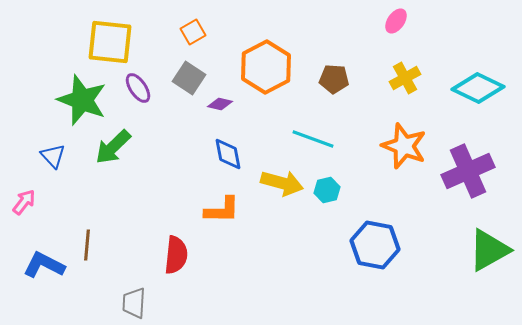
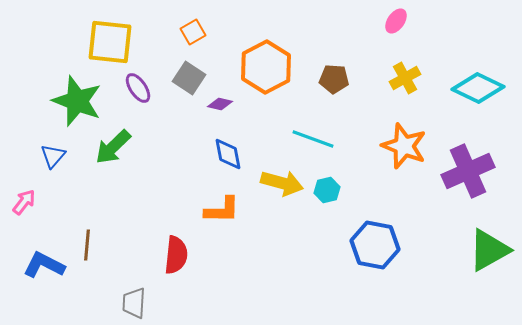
green star: moved 5 px left, 1 px down
blue triangle: rotated 24 degrees clockwise
